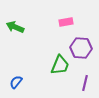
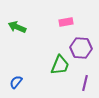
green arrow: moved 2 px right
